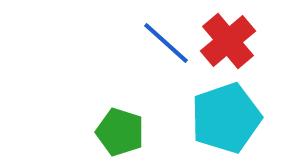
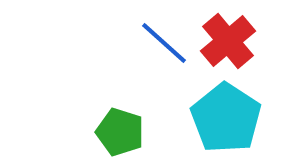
blue line: moved 2 px left
cyan pentagon: rotated 20 degrees counterclockwise
